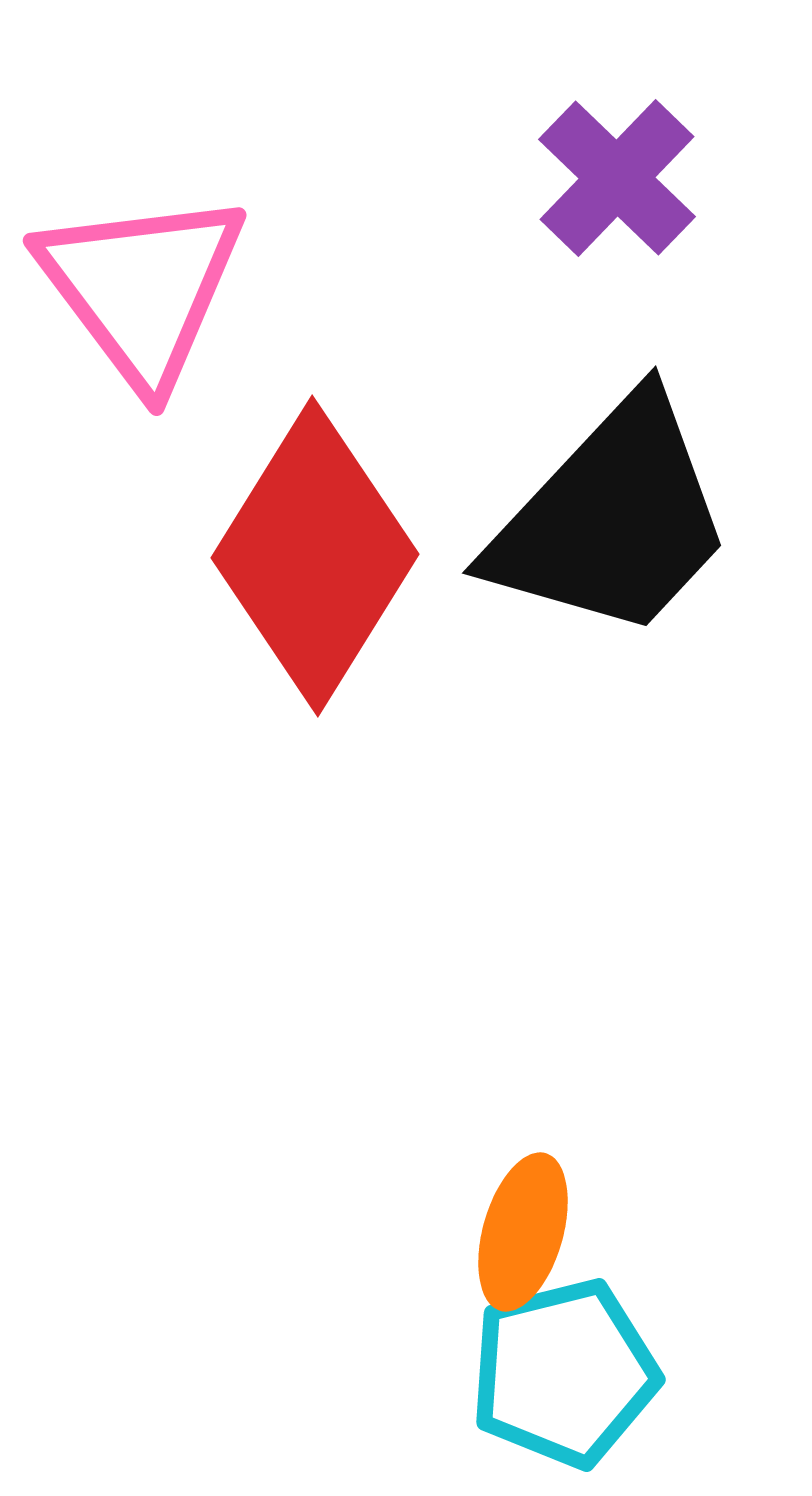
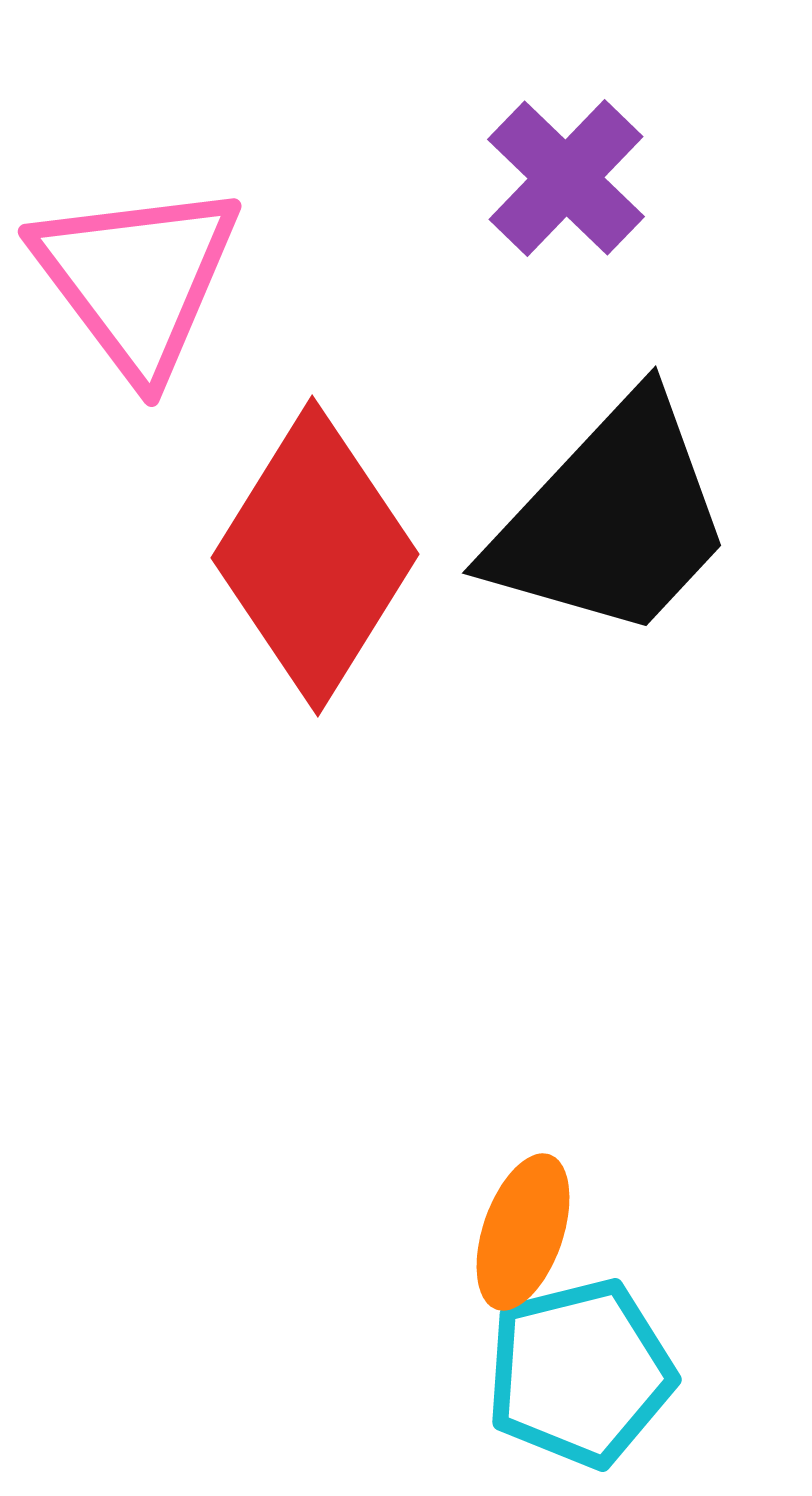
purple cross: moved 51 px left
pink triangle: moved 5 px left, 9 px up
orange ellipse: rotated 3 degrees clockwise
cyan pentagon: moved 16 px right
